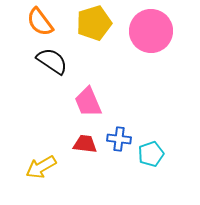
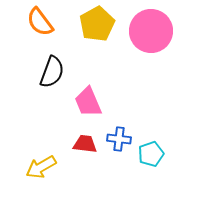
yellow pentagon: moved 3 px right, 1 px down; rotated 12 degrees counterclockwise
black semicircle: moved 11 px down; rotated 76 degrees clockwise
